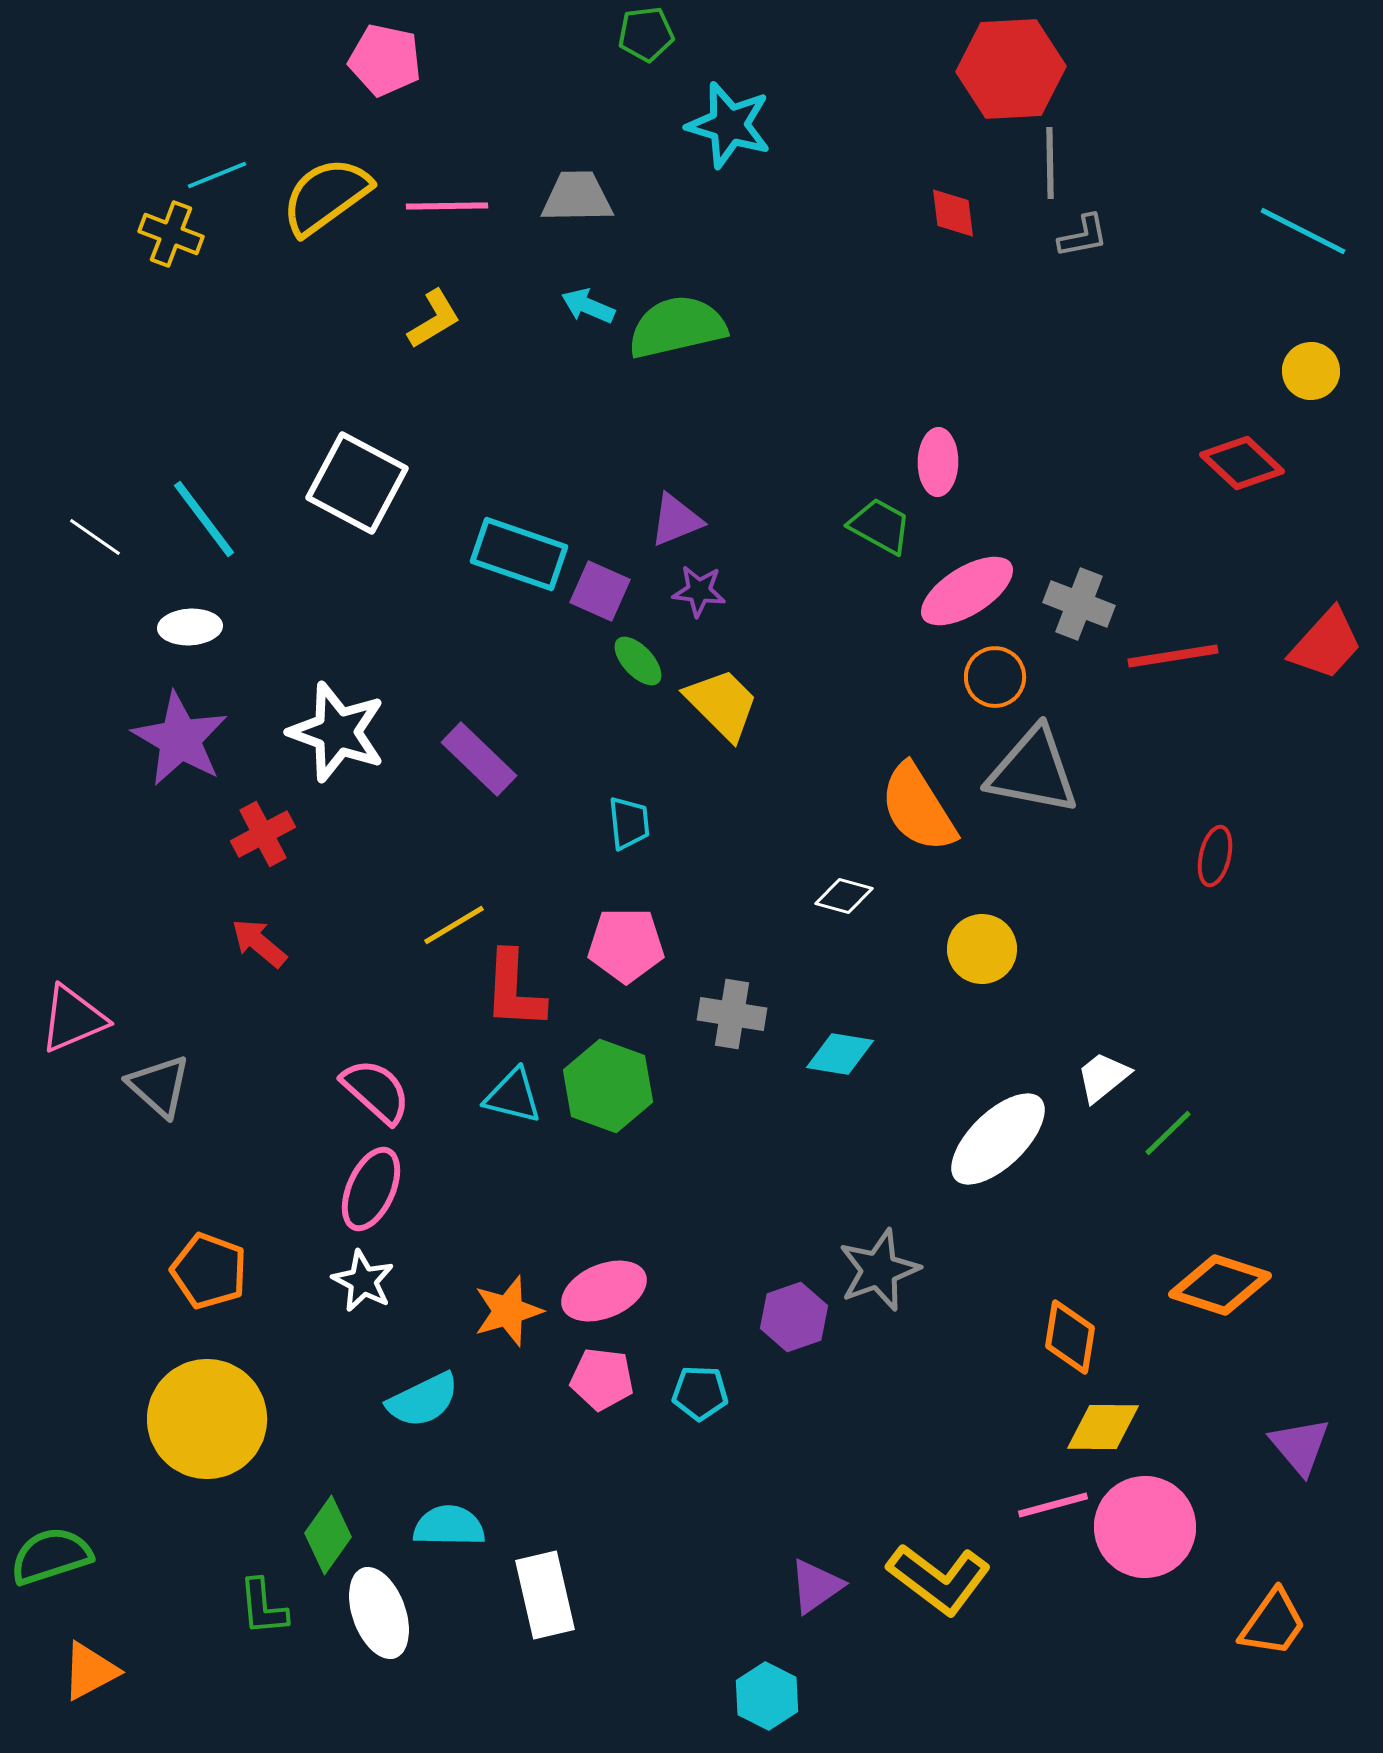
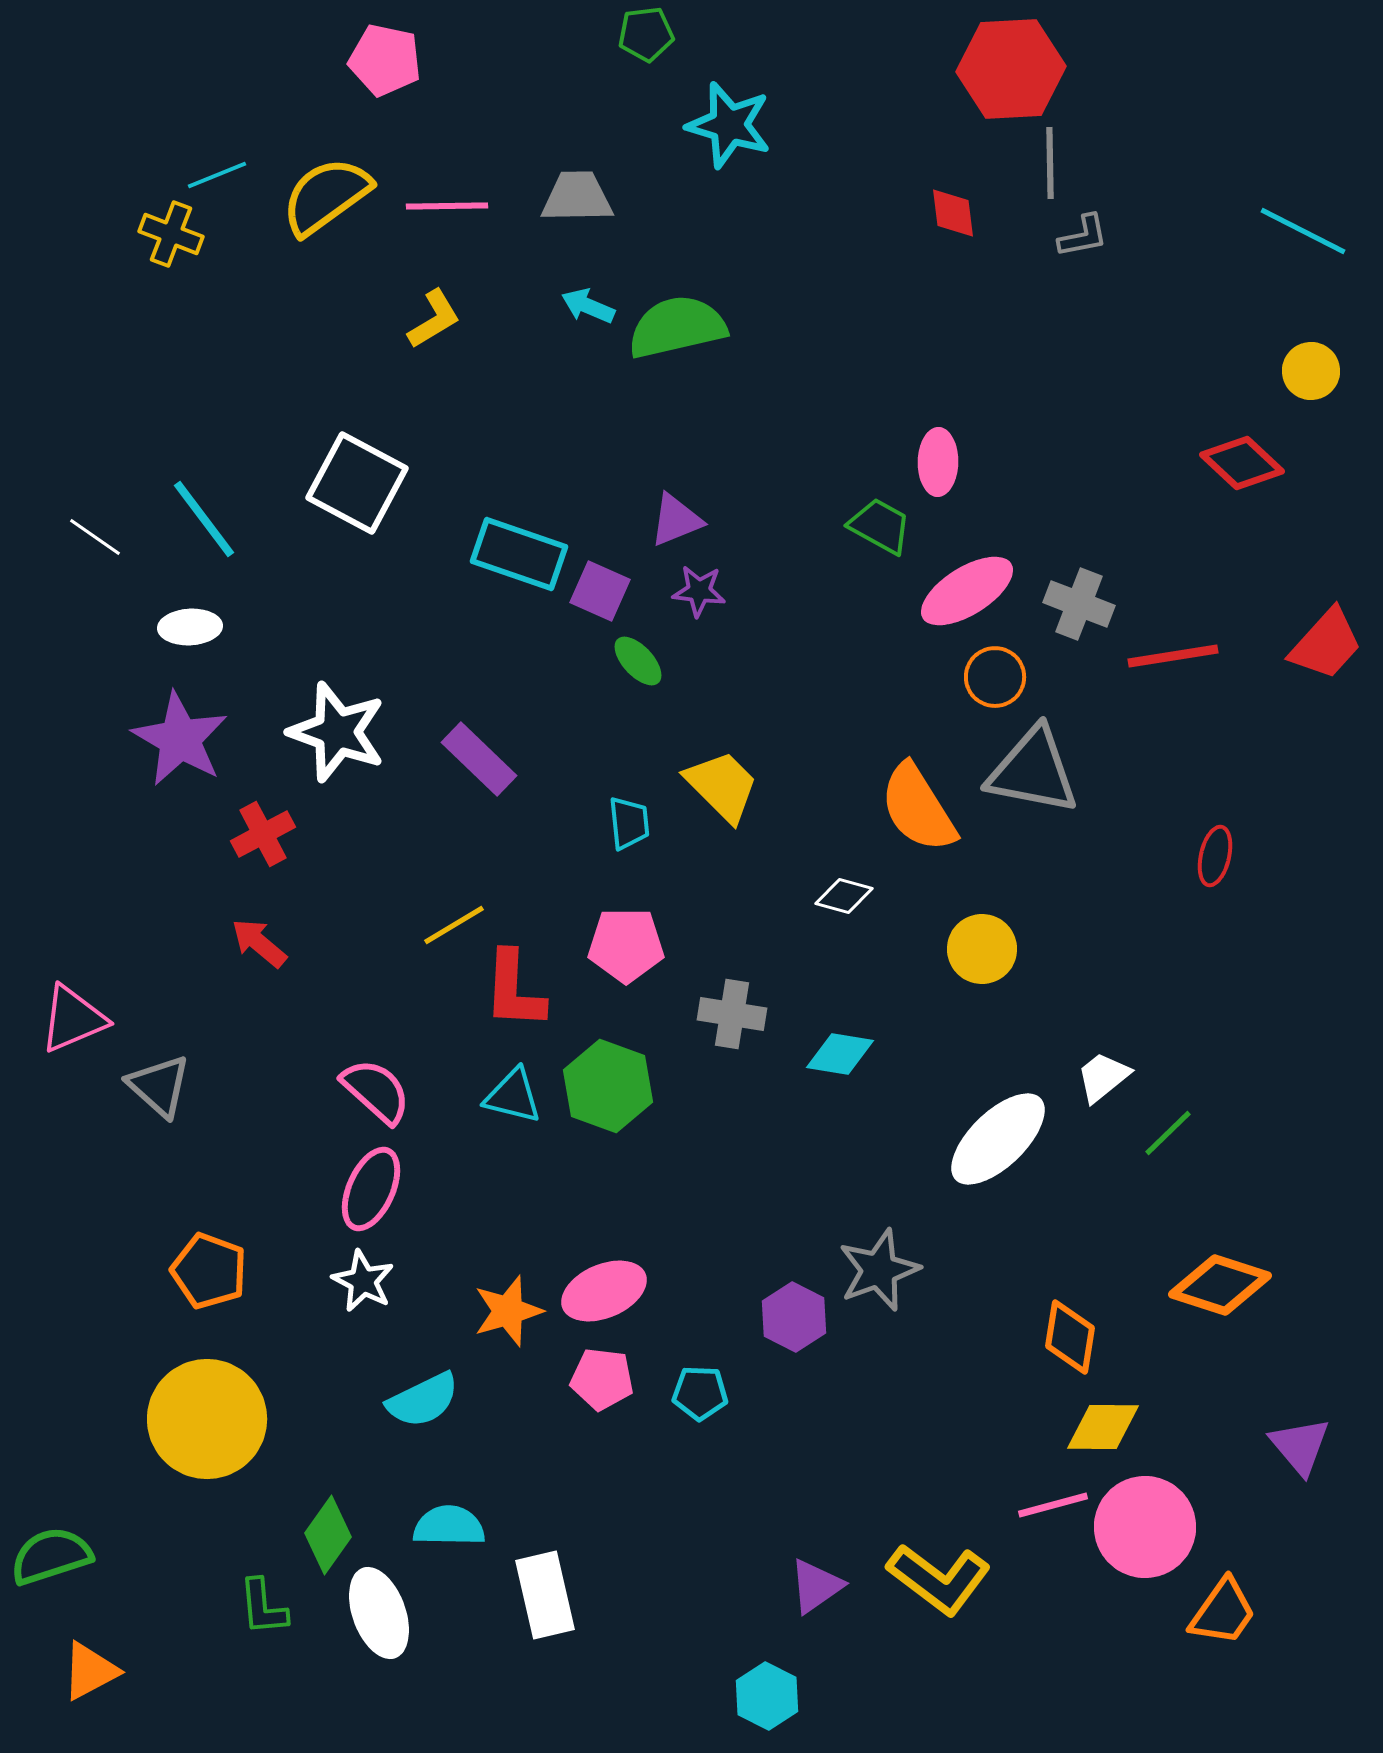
yellow trapezoid at (722, 704): moved 82 px down
purple hexagon at (794, 1317): rotated 14 degrees counterclockwise
orange trapezoid at (1273, 1623): moved 50 px left, 11 px up
